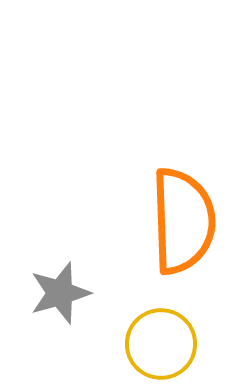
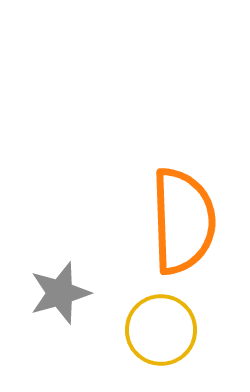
yellow circle: moved 14 px up
